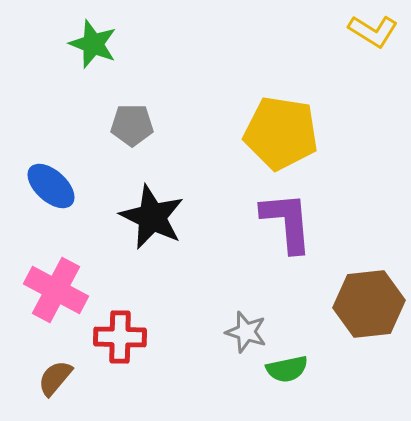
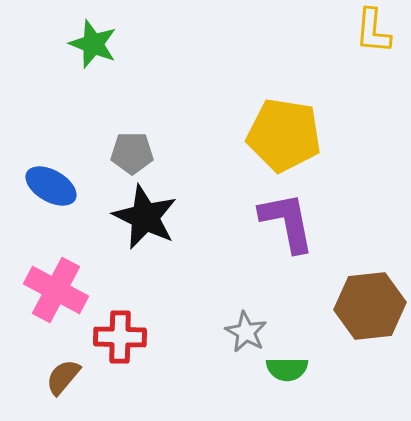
yellow L-shape: rotated 63 degrees clockwise
gray pentagon: moved 28 px down
yellow pentagon: moved 3 px right, 2 px down
blue ellipse: rotated 12 degrees counterclockwise
black star: moved 7 px left
purple L-shape: rotated 6 degrees counterclockwise
brown hexagon: moved 1 px right, 2 px down
gray star: rotated 12 degrees clockwise
green semicircle: rotated 12 degrees clockwise
brown semicircle: moved 8 px right, 1 px up
